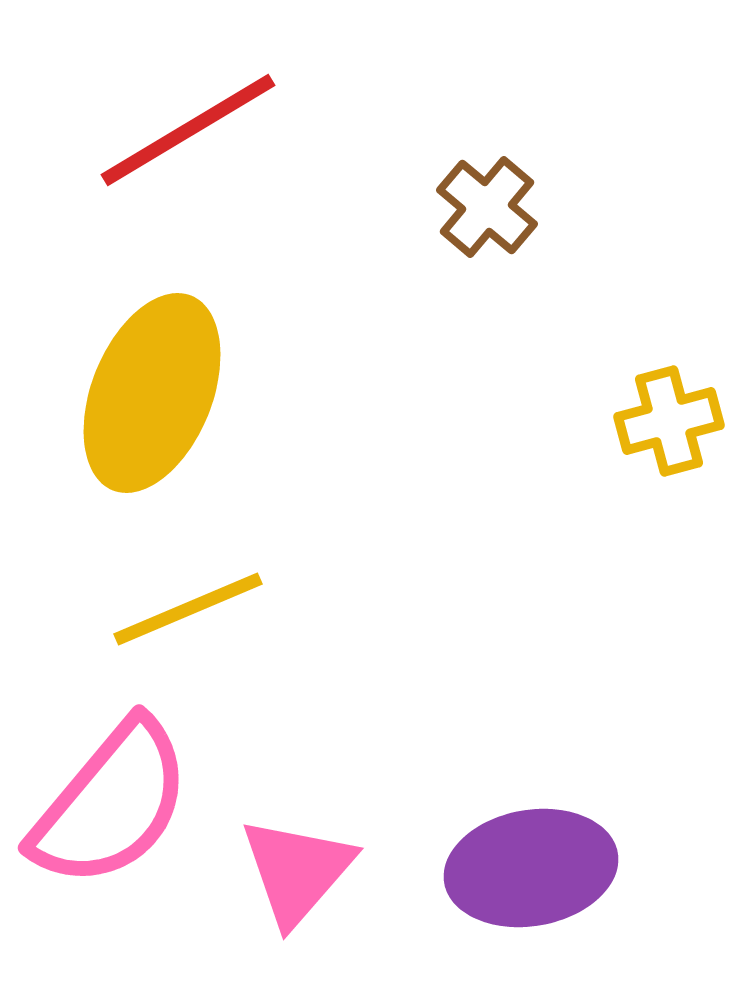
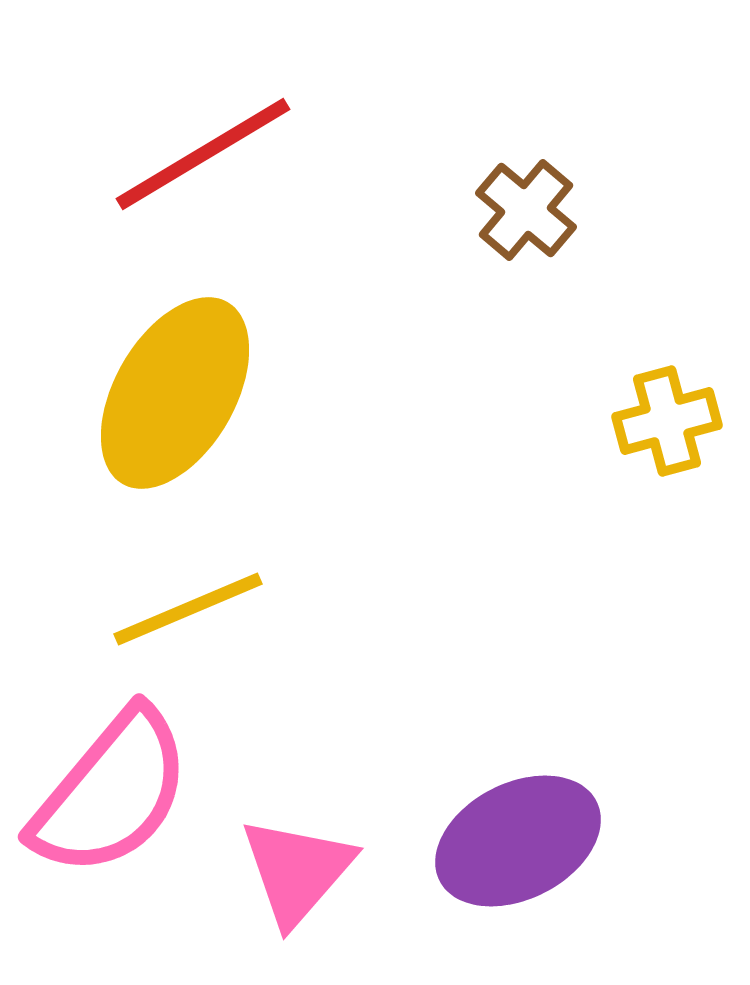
red line: moved 15 px right, 24 px down
brown cross: moved 39 px right, 3 px down
yellow ellipse: moved 23 px right; rotated 8 degrees clockwise
yellow cross: moved 2 px left
pink semicircle: moved 11 px up
purple ellipse: moved 13 px left, 27 px up; rotated 17 degrees counterclockwise
